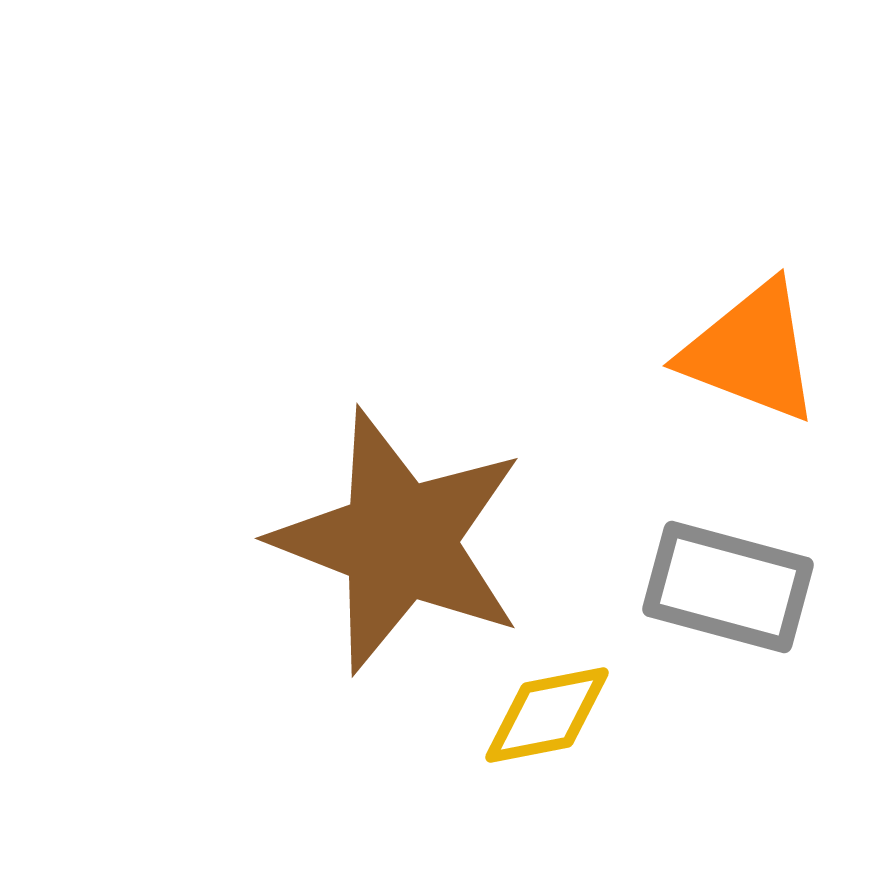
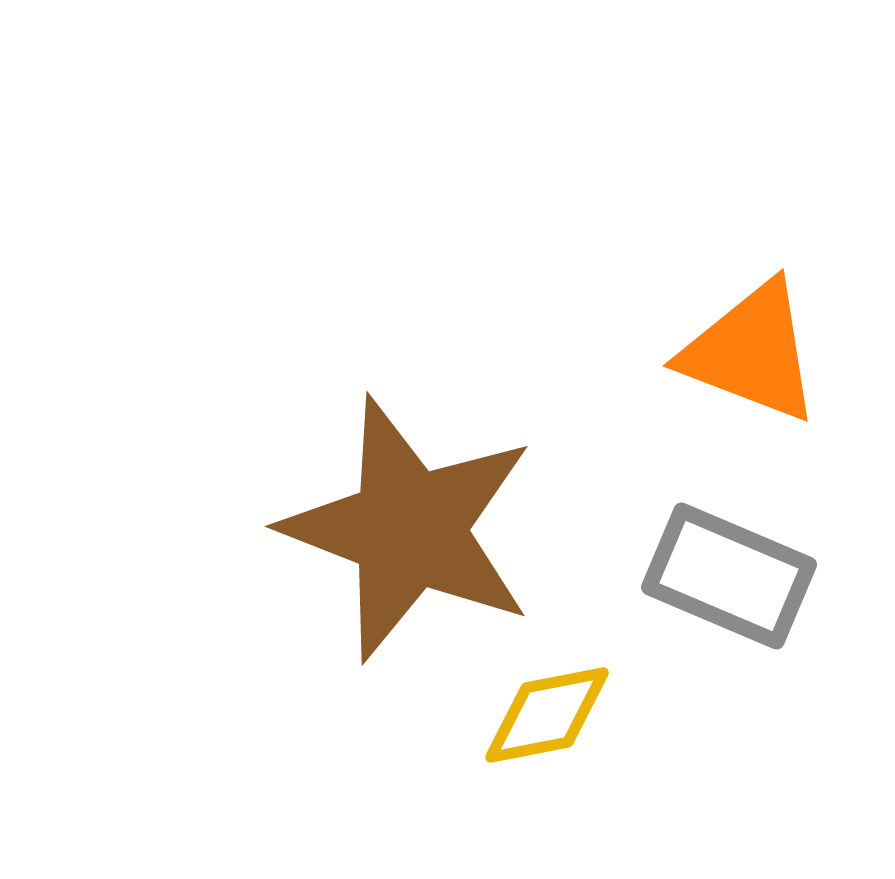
brown star: moved 10 px right, 12 px up
gray rectangle: moved 1 px right, 11 px up; rotated 8 degrees clockwise
